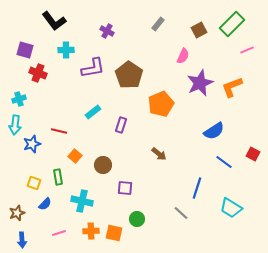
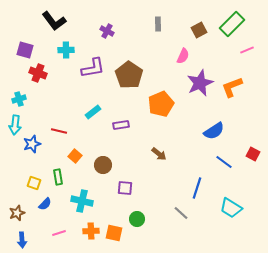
gray rectangle at (158, 24): rotated 40 degrees counterclockwise
purple rectangle at (121, 125): rotated 63 degrees clockwise
